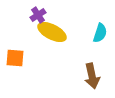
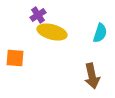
yellow ellipse: rotated 12 degrees counterclockwise
